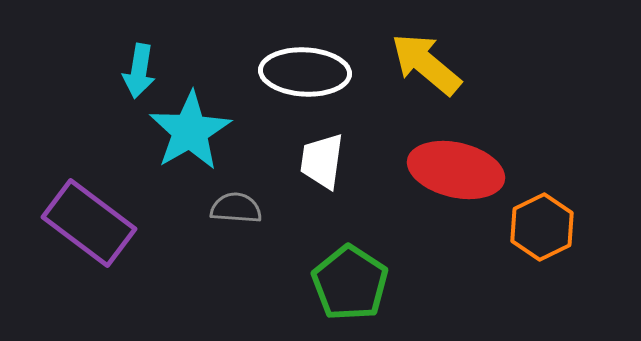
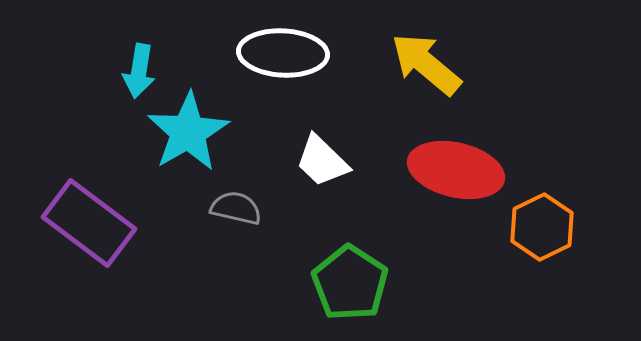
white ellipse: moved 22 px left, 19 px up
cyan star: moved 2 px left, 1 px down
white trapezoid: rotated 54 degrees counterclockwise
gray semicircle: rotated 9 degrees clockwise
